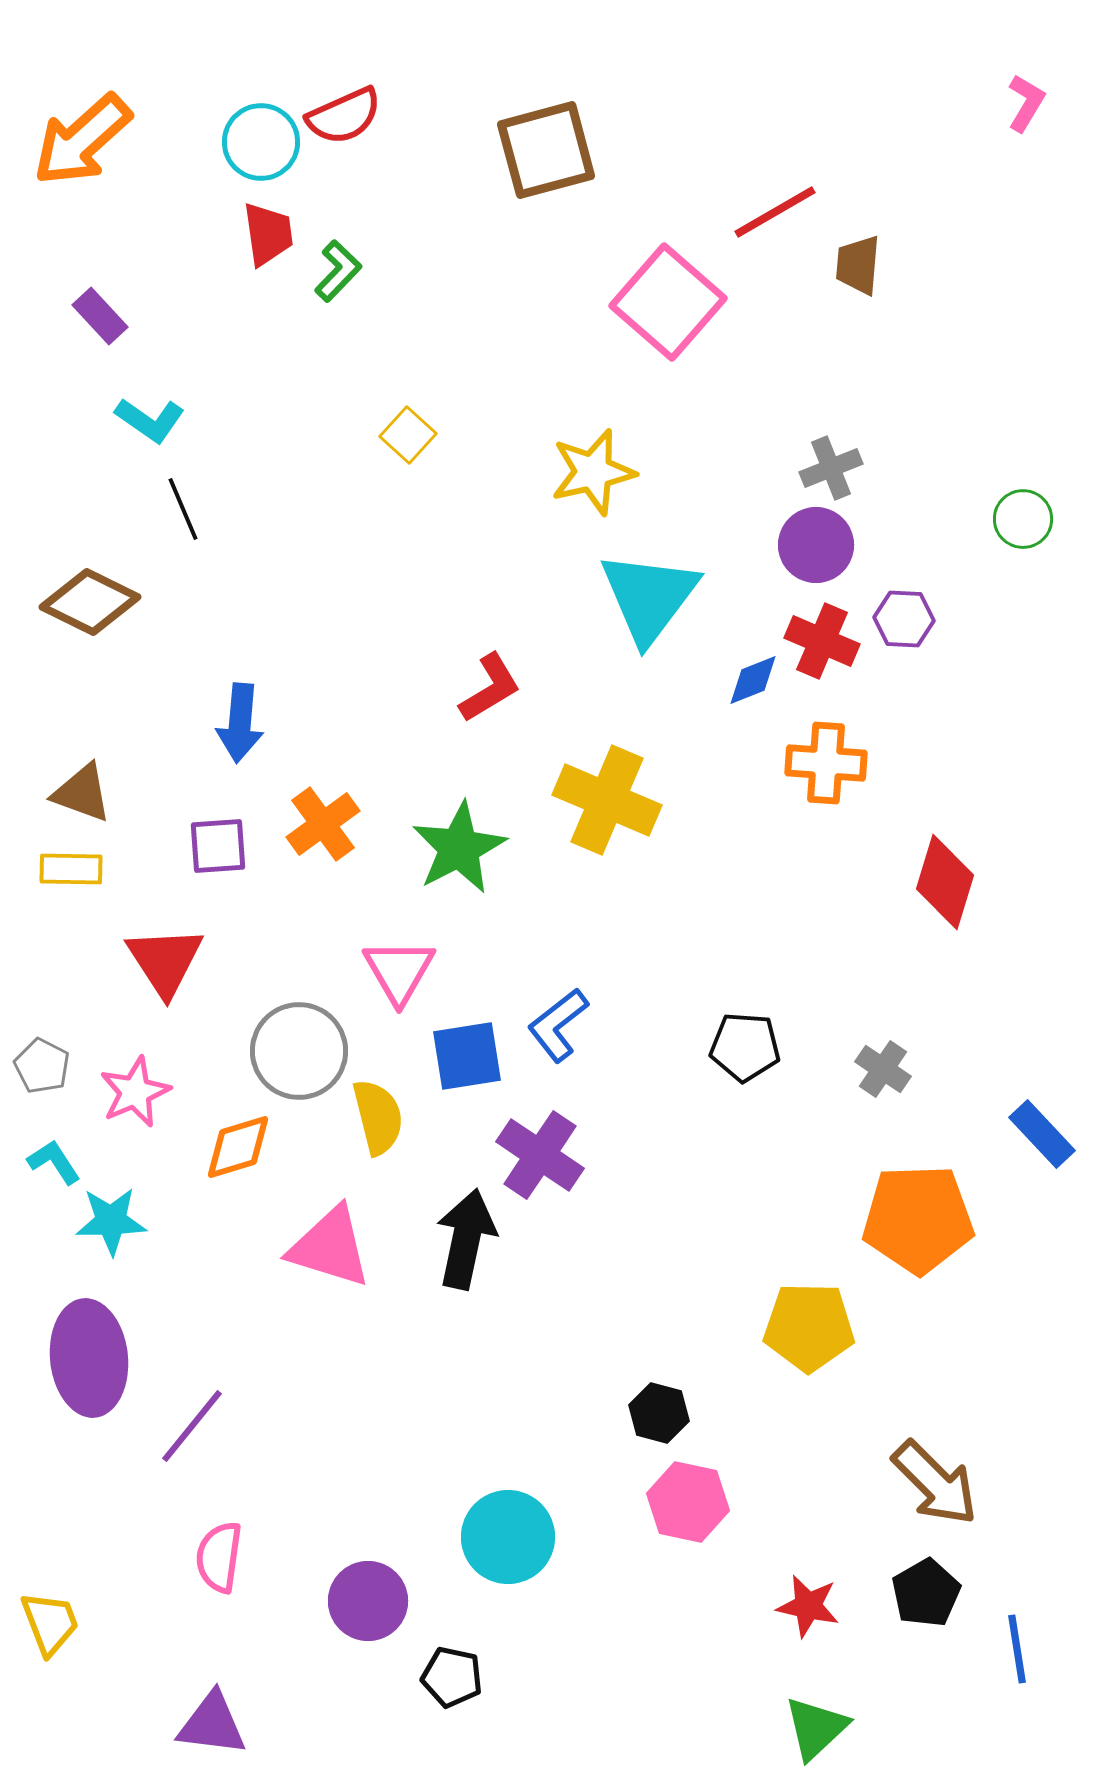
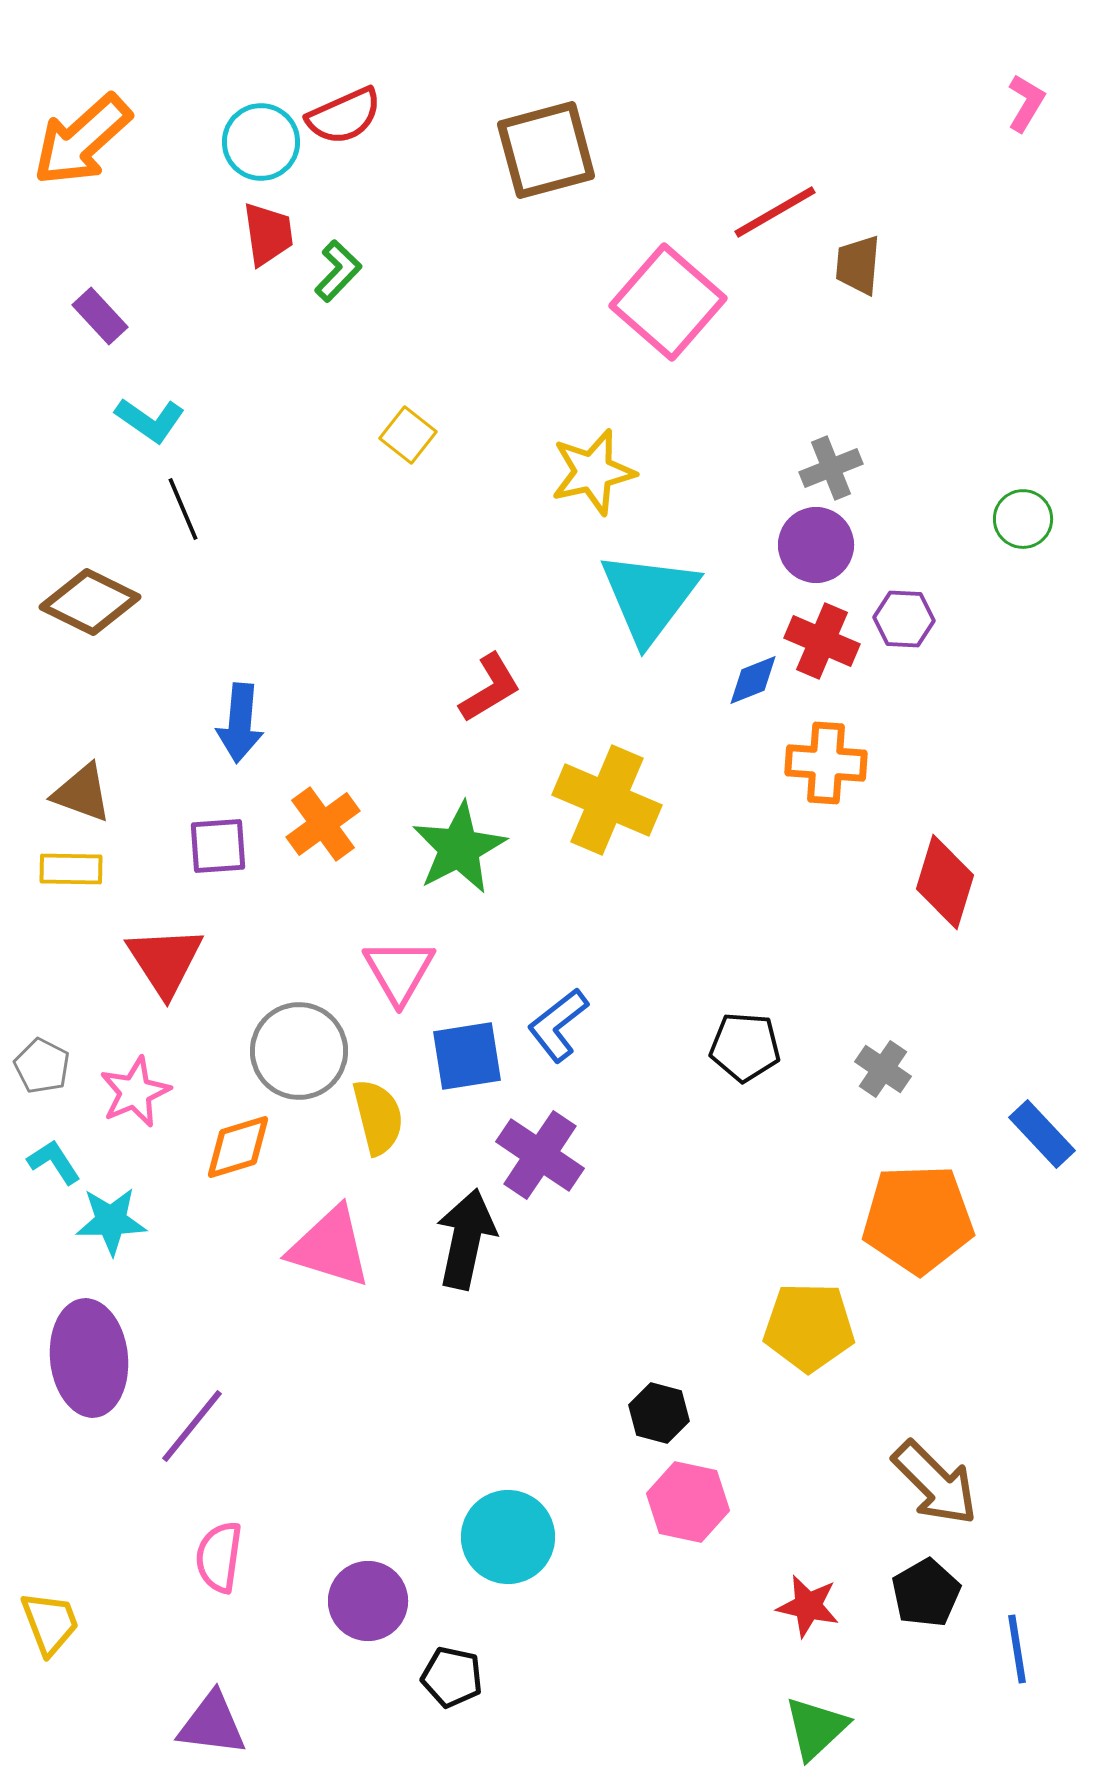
yellow square at (408, 435): rotated 4 degrees counterclockwise
